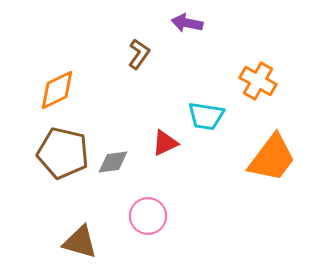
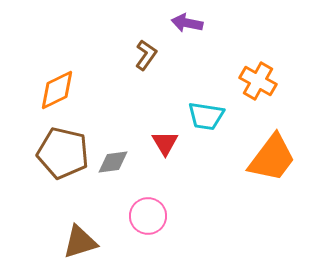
brown L-shape: moved 7 px right, 1 px down
red triangle: rotated 36 degrees counterclockwise
brown triangle: rotated 33 degrees counterclockwise
